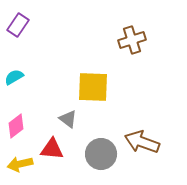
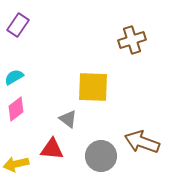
pink diamond: moved 17 px up
gray circle: moved 2 px down
yellow arrow: moved 4 px left
